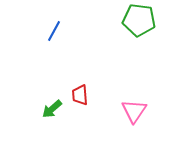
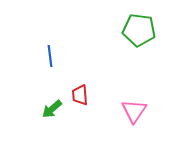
green pentagon: moved 10 px down
blue line: moved 4 px left, 25 px down; rotated 35 degrees counterclockwise
